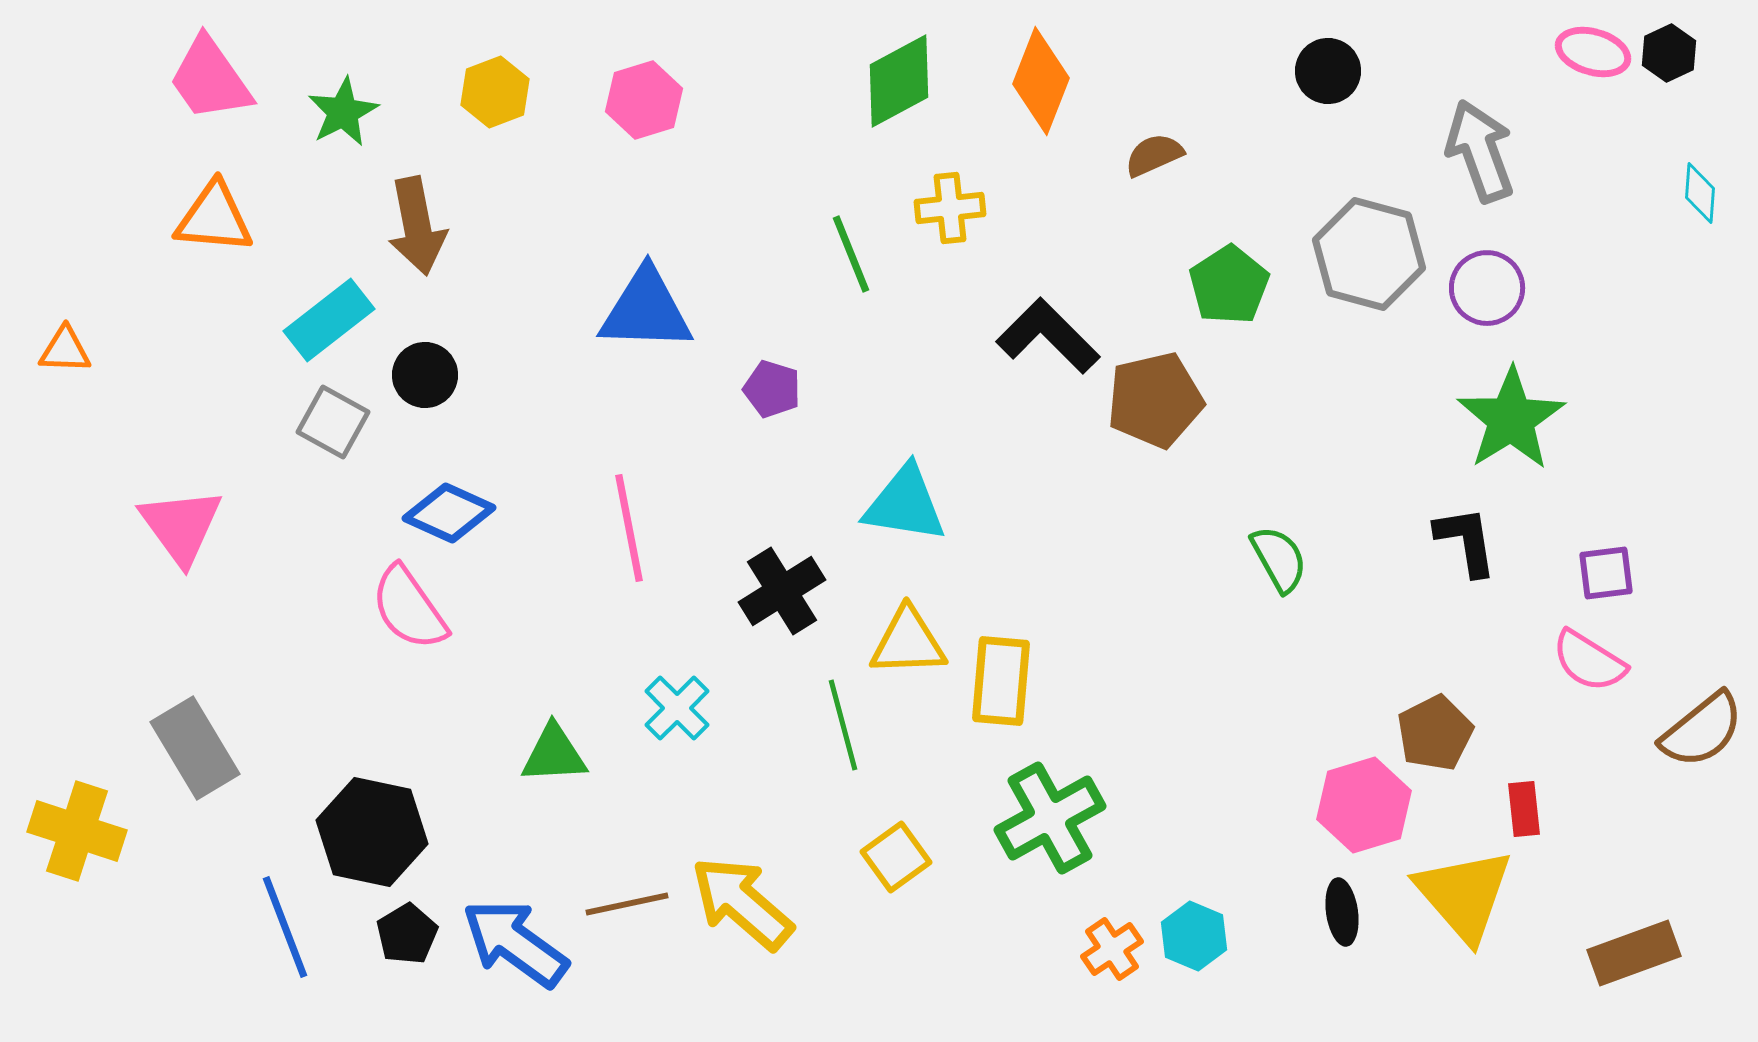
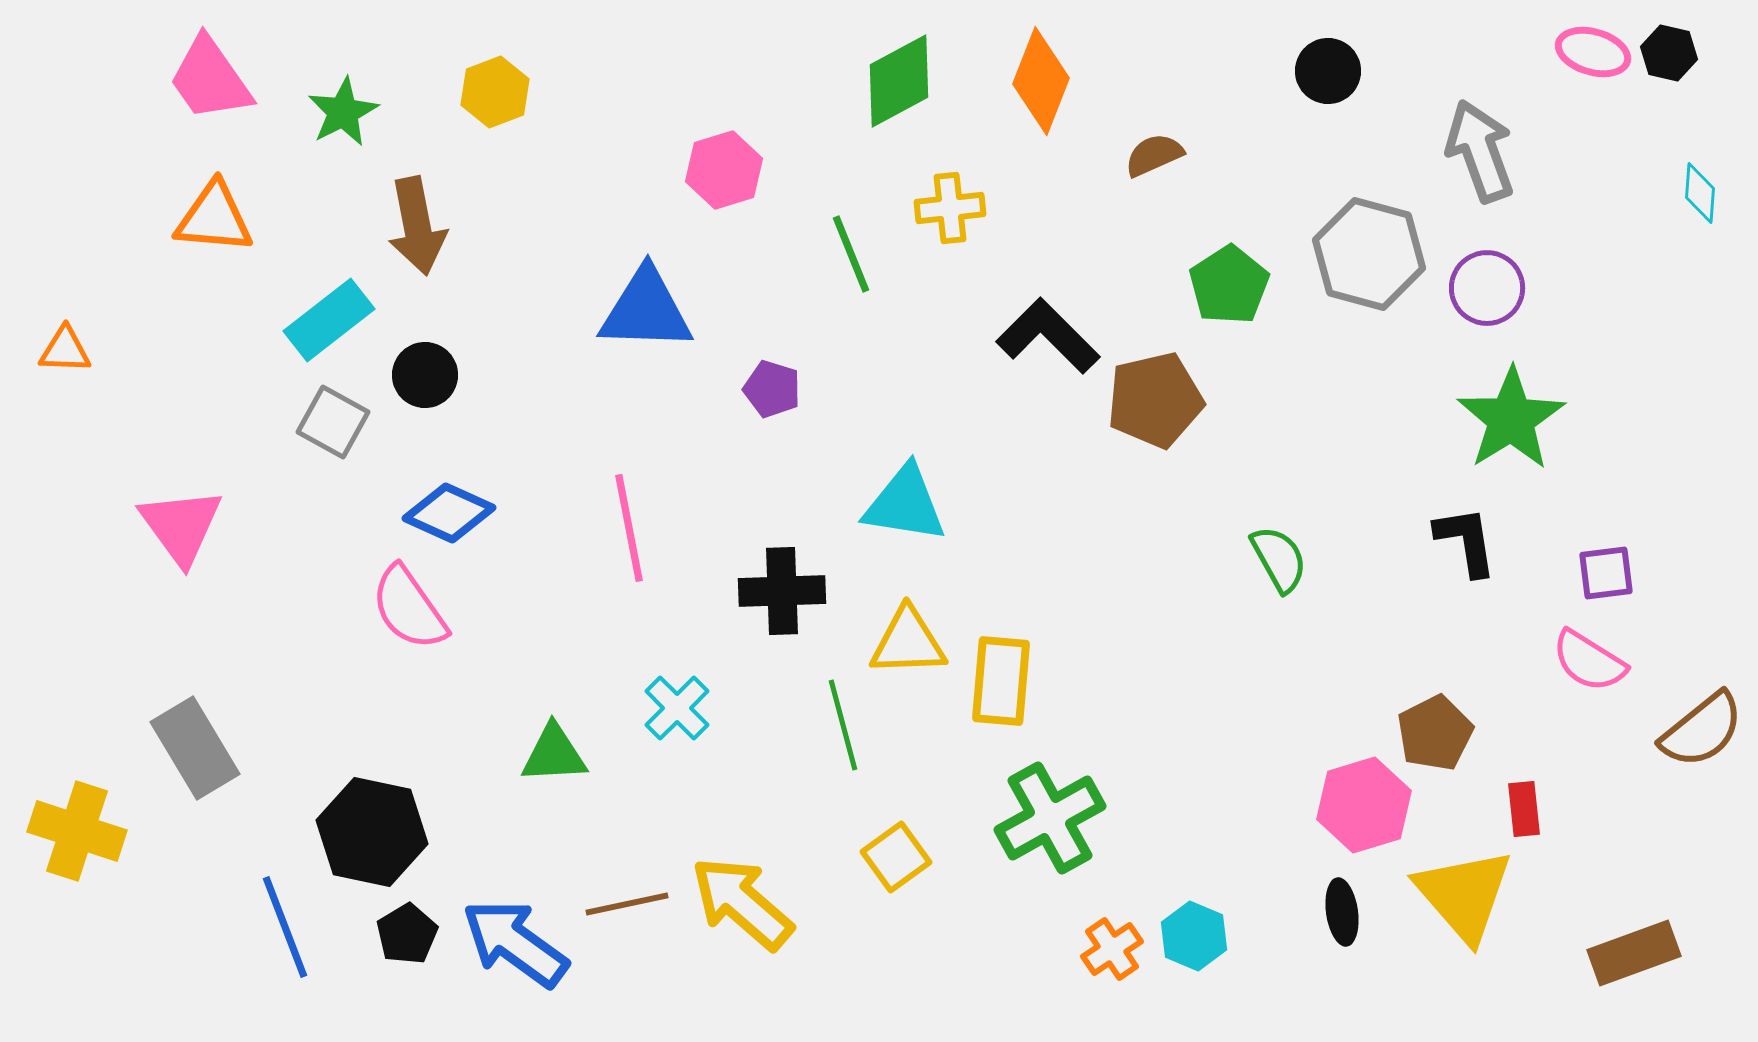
black hexagon at (1669, 53): rotated 22 degrees counterclockwise
pink hexagon at (644, 100): moved 80 px right, 70 px down
black cross at (782, 591): rotated 30 degrees clockwise
